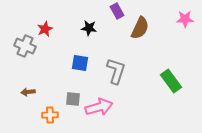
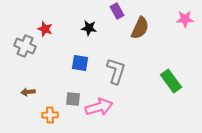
red star: rotated 28 degrees counterclockwise
